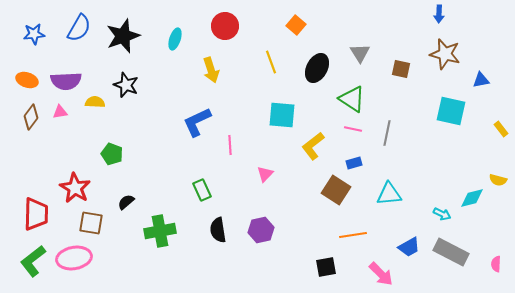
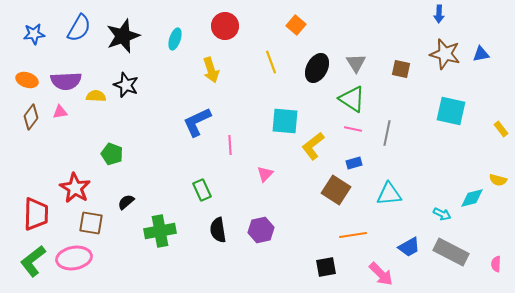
gray triangle at (360, 53): moved 4 px left, 10 px down
blue triangle at (481, 80): moved 26 px up
yellow semicircle at (95, 102): moved 1 px right, 6 px up
cyan square at (282, 115): moved 3 px right, 6 px down
